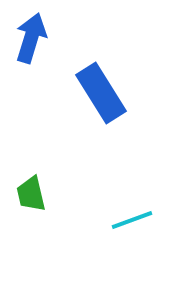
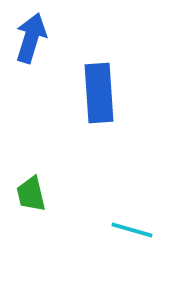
blue rectangle: moved 2 px left; rotated 28 degrees clockwise
cyan line: moved 10 px down; rotated 36 degrees clockwise
